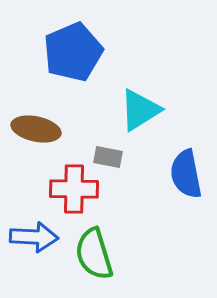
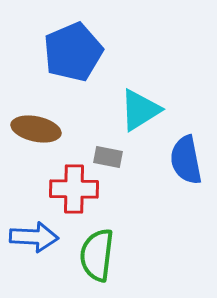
blue semicircle: moved 14 px up
green semicircle: moved 3 px right, 1 px down; rotated 24 degrees clockwise
